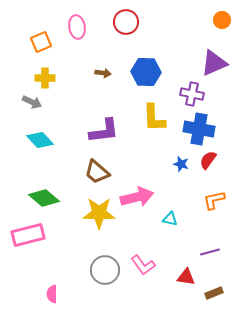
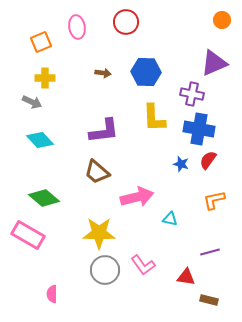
yellow star: moved 20 px down
pink rectangle: rotated 44 degrees clockwise
brown rectangle: moved 5 px left, 7 px down; rotated 36 degrees clockwise
